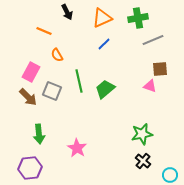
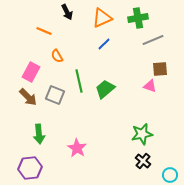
orange semicircle: moved 1 px down
gray square: moved 3 px right, 4 px down
